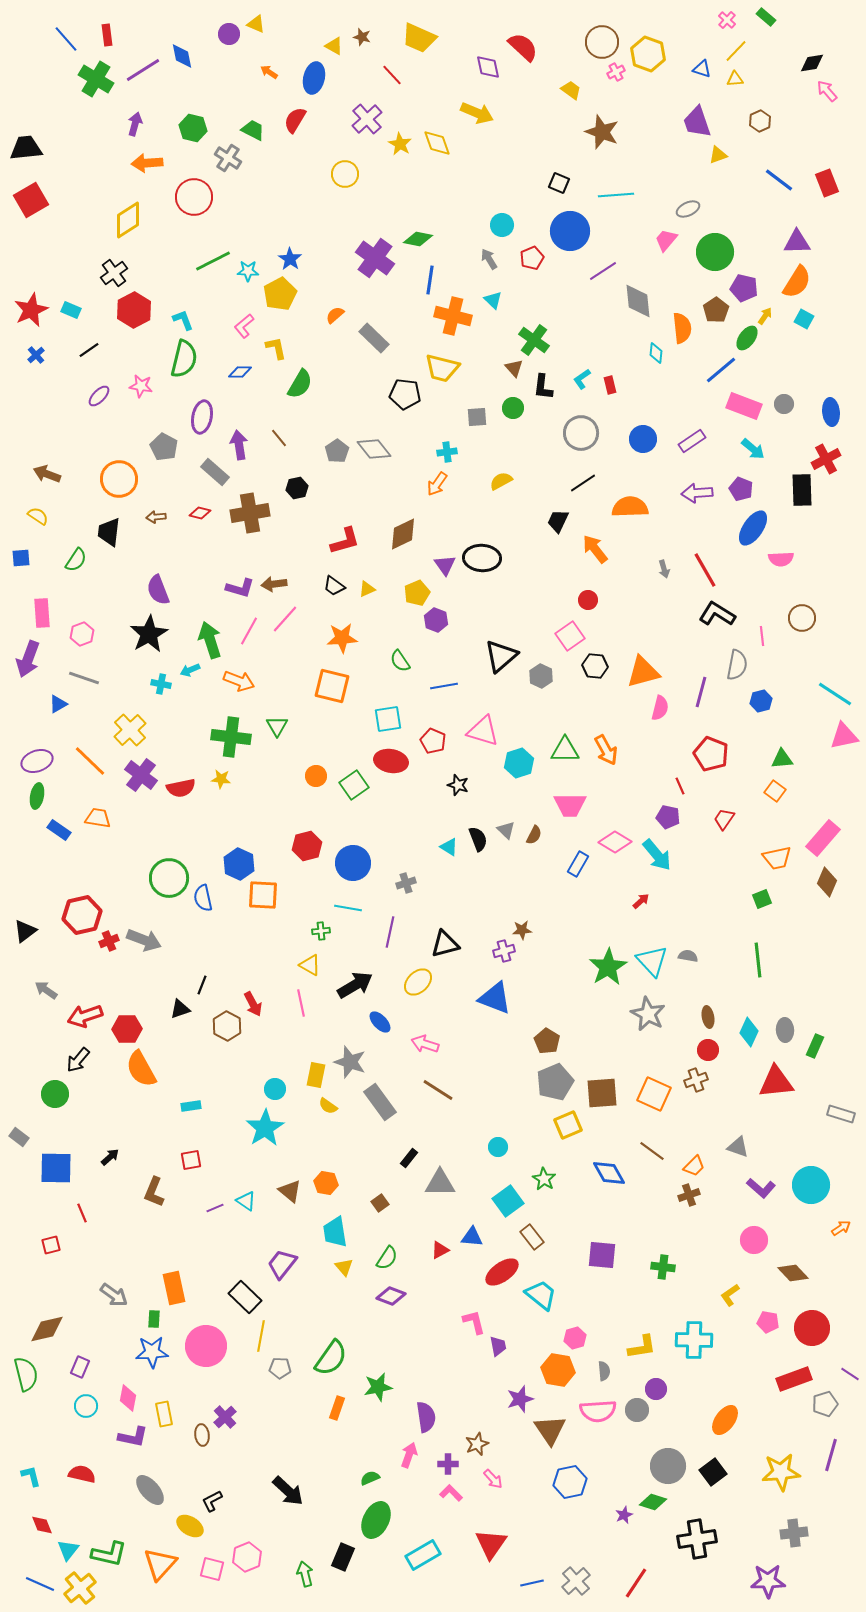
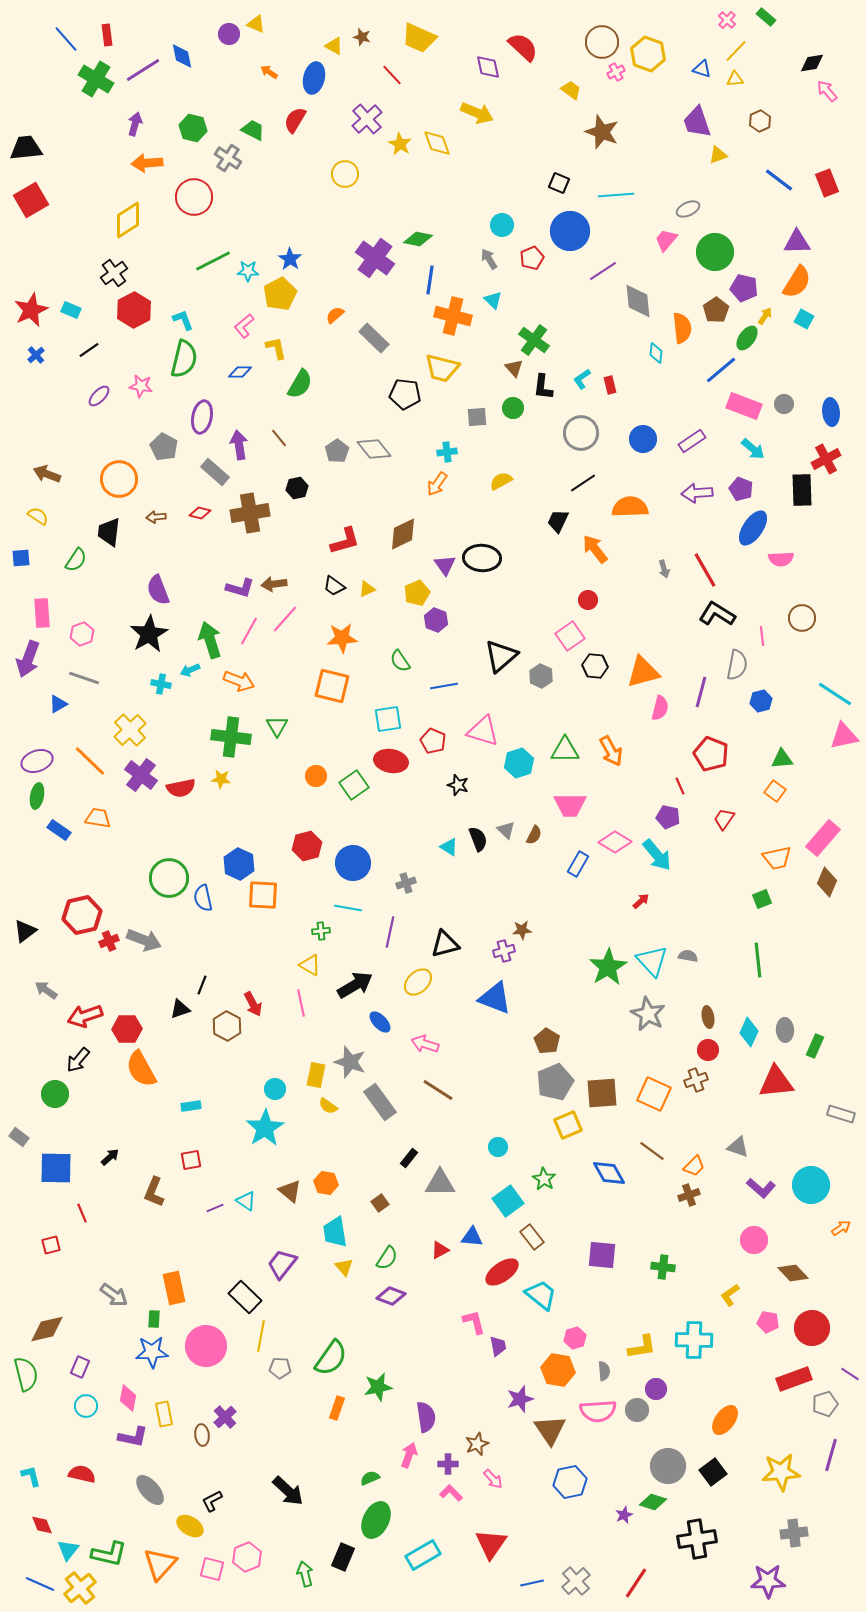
orange arrow at (606, 750): moved 5 px right, 1 px down
